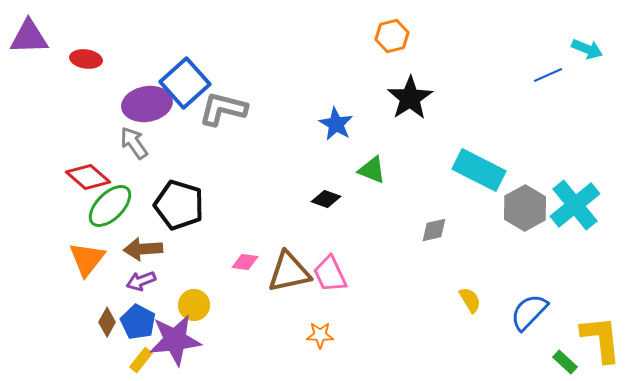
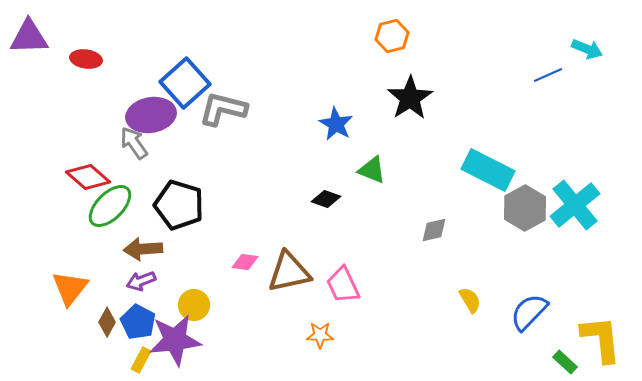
purple ellipse: moved 4 px right, 11 px down
cyan rectangle: moved 9 px right
orange triangle: moved 17 px left, 29 px down
pink trapezoid: moved 13 px right, 11 px down
yellow rectangle: rotated 10 degrees counterclockwise
